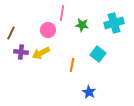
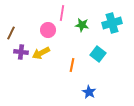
cyan cross: moved 2 px left
